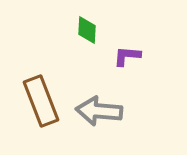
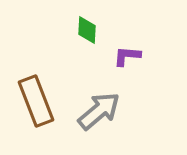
brown rectangle: moved 5 px left
gray arrow: rotated 135 degrees clockwise
